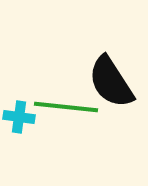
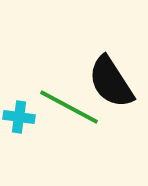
green line: moved 3 px right; rotated 22 degrees clockwise
